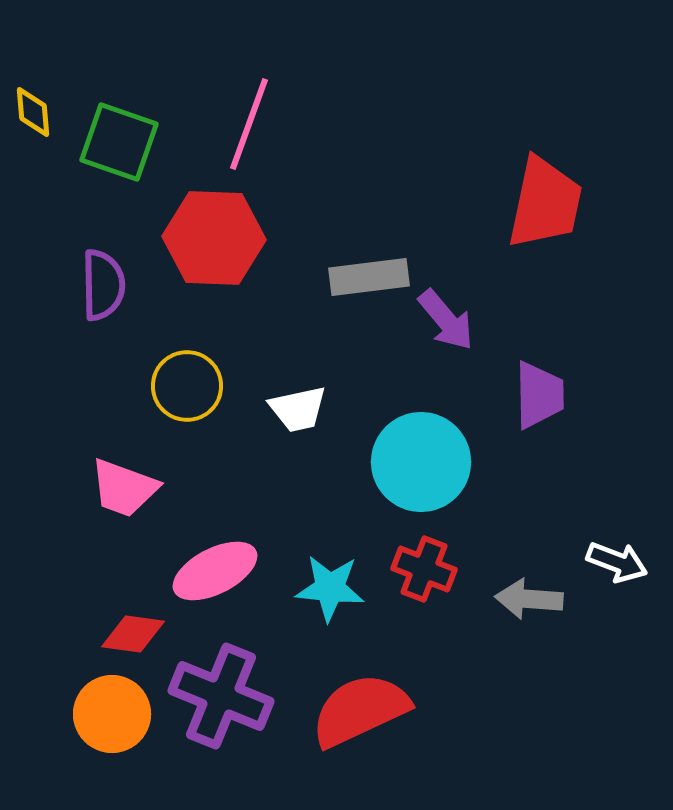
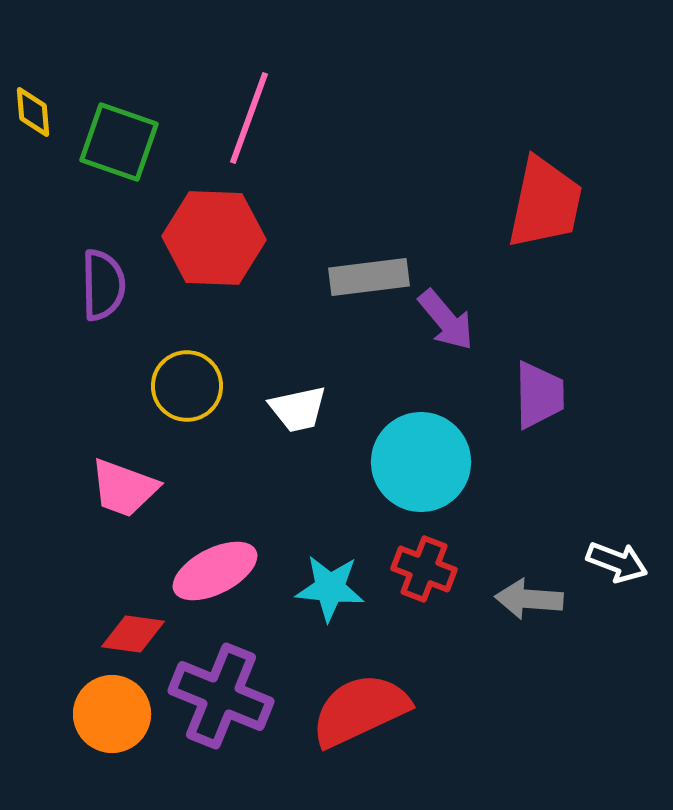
pink line: moved 6 px up
